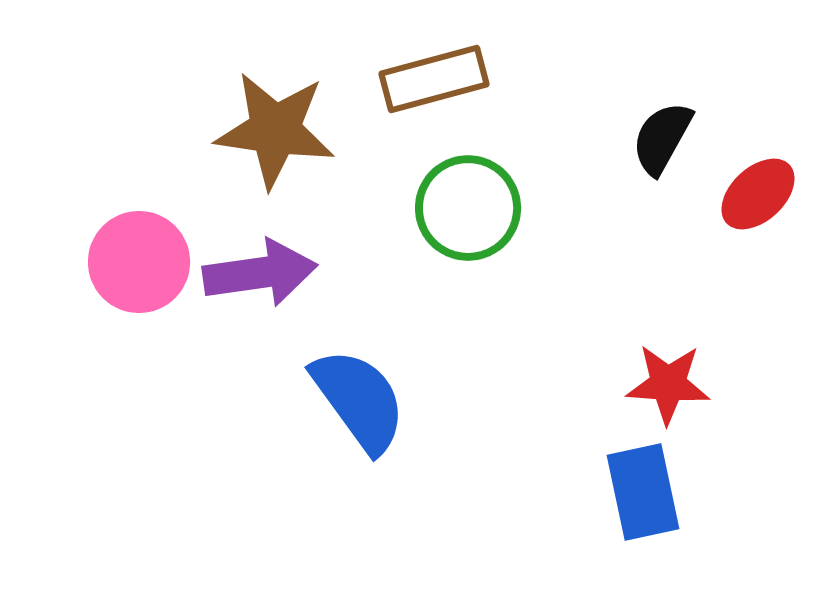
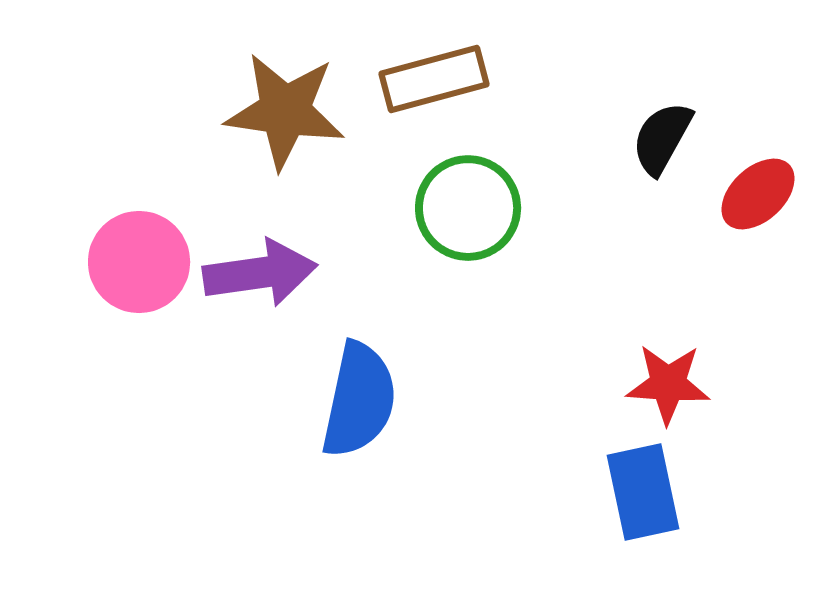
brown star: moved 10 px right, 19 px up
blue semicircle: rotated 48 degrees clockwise
